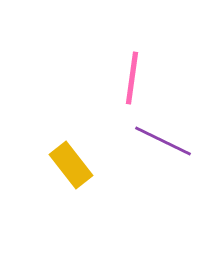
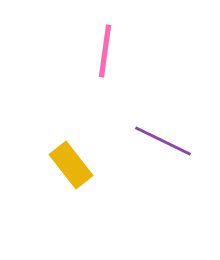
pink line: moved 27 px left, 27 px up
